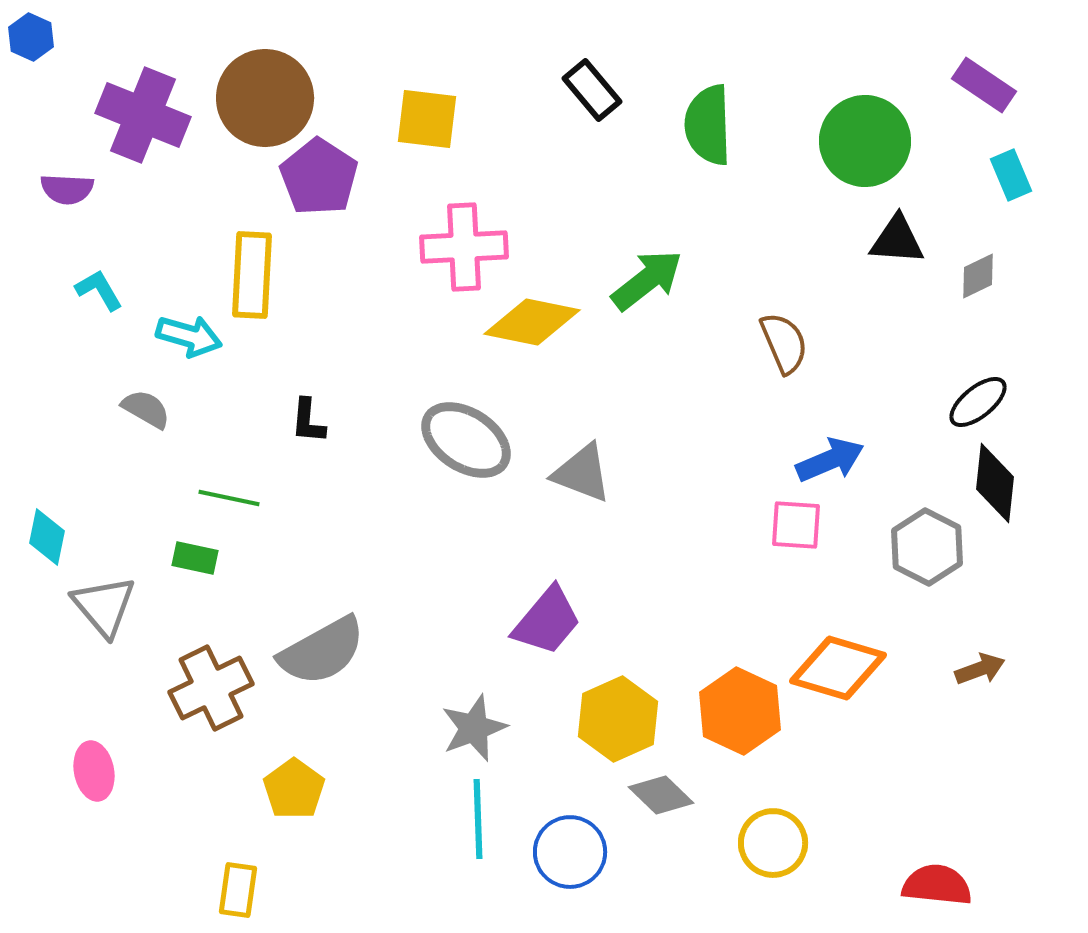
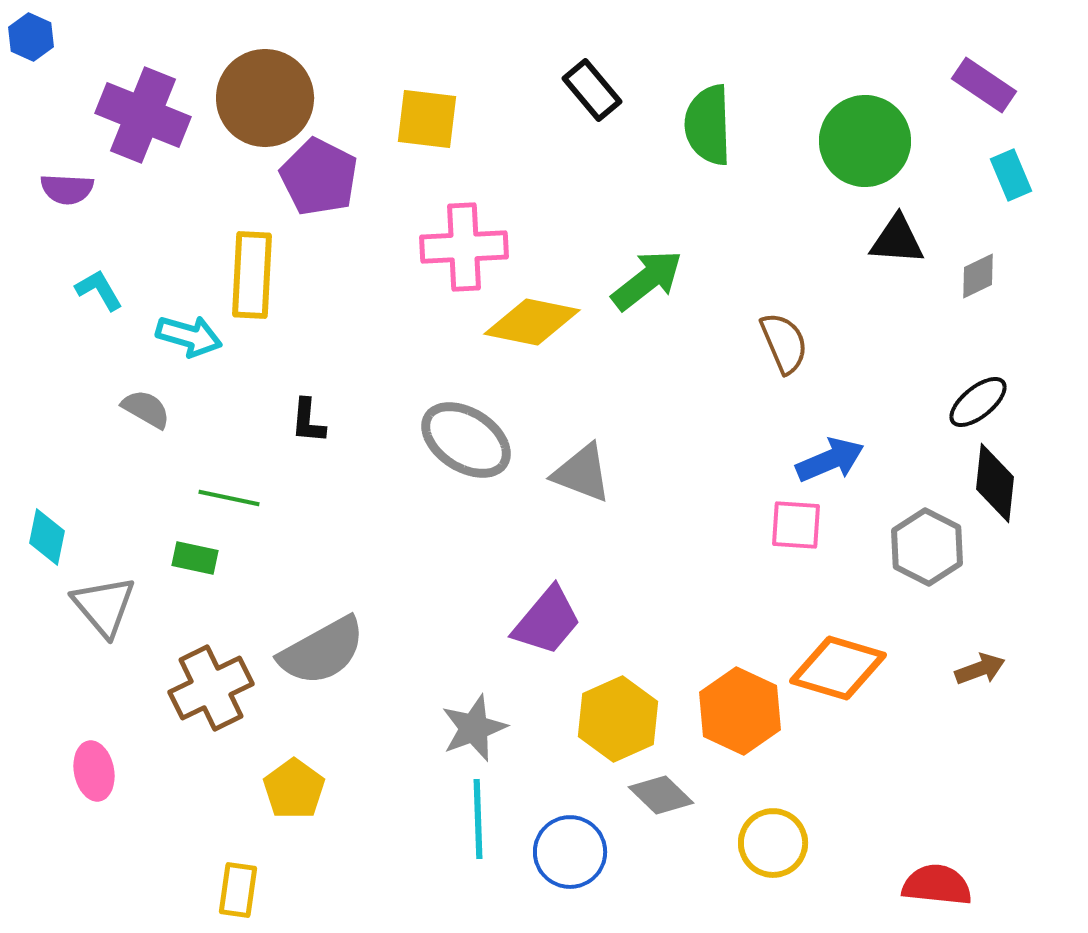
purple pentagon at (319, 177): rotated 6 degrees counterclockwise
